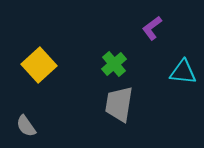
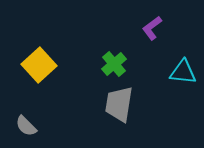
gray semicircle: rotated 10 degrees counterclockwise
